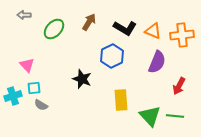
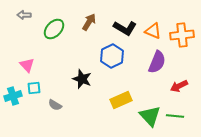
red arrow: rotated 36 degrees clockwise
yellow rectangle: rotated 70 degrees clockwise
gray semicircle: moved 14 px right
